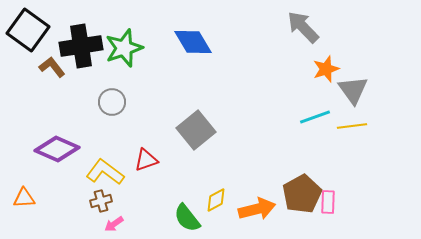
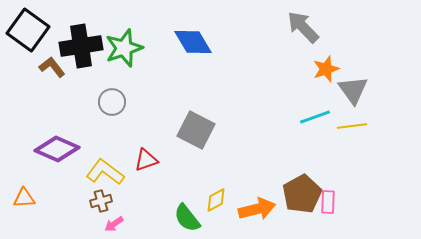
gray square: rotated 24 degrees counterclockwise
